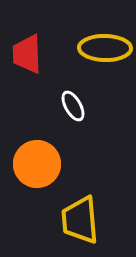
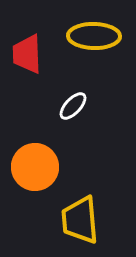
yellow ellipse: moved 11 px left, 12 px up
white ellipse: rotated 72 degrees clockwise
orange circle: moved 2 px left, 3 px down
